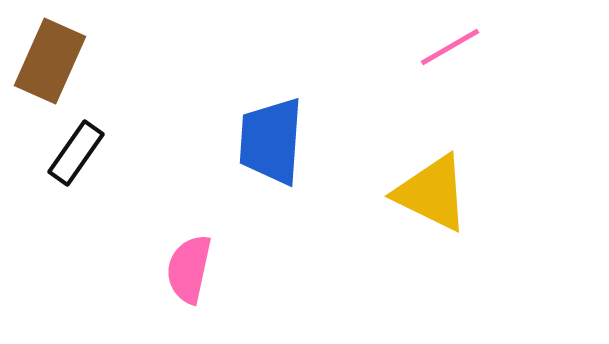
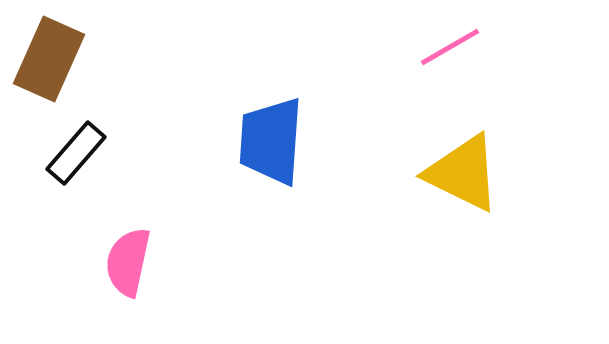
brown rectangle: moved 1 px left, 2 px up
black rectangle: rotated 6 degrees clockwise
yellow triangle: moved 31 px right, 20 px up
pink semicircle: moved 61 px left, 7 px up
